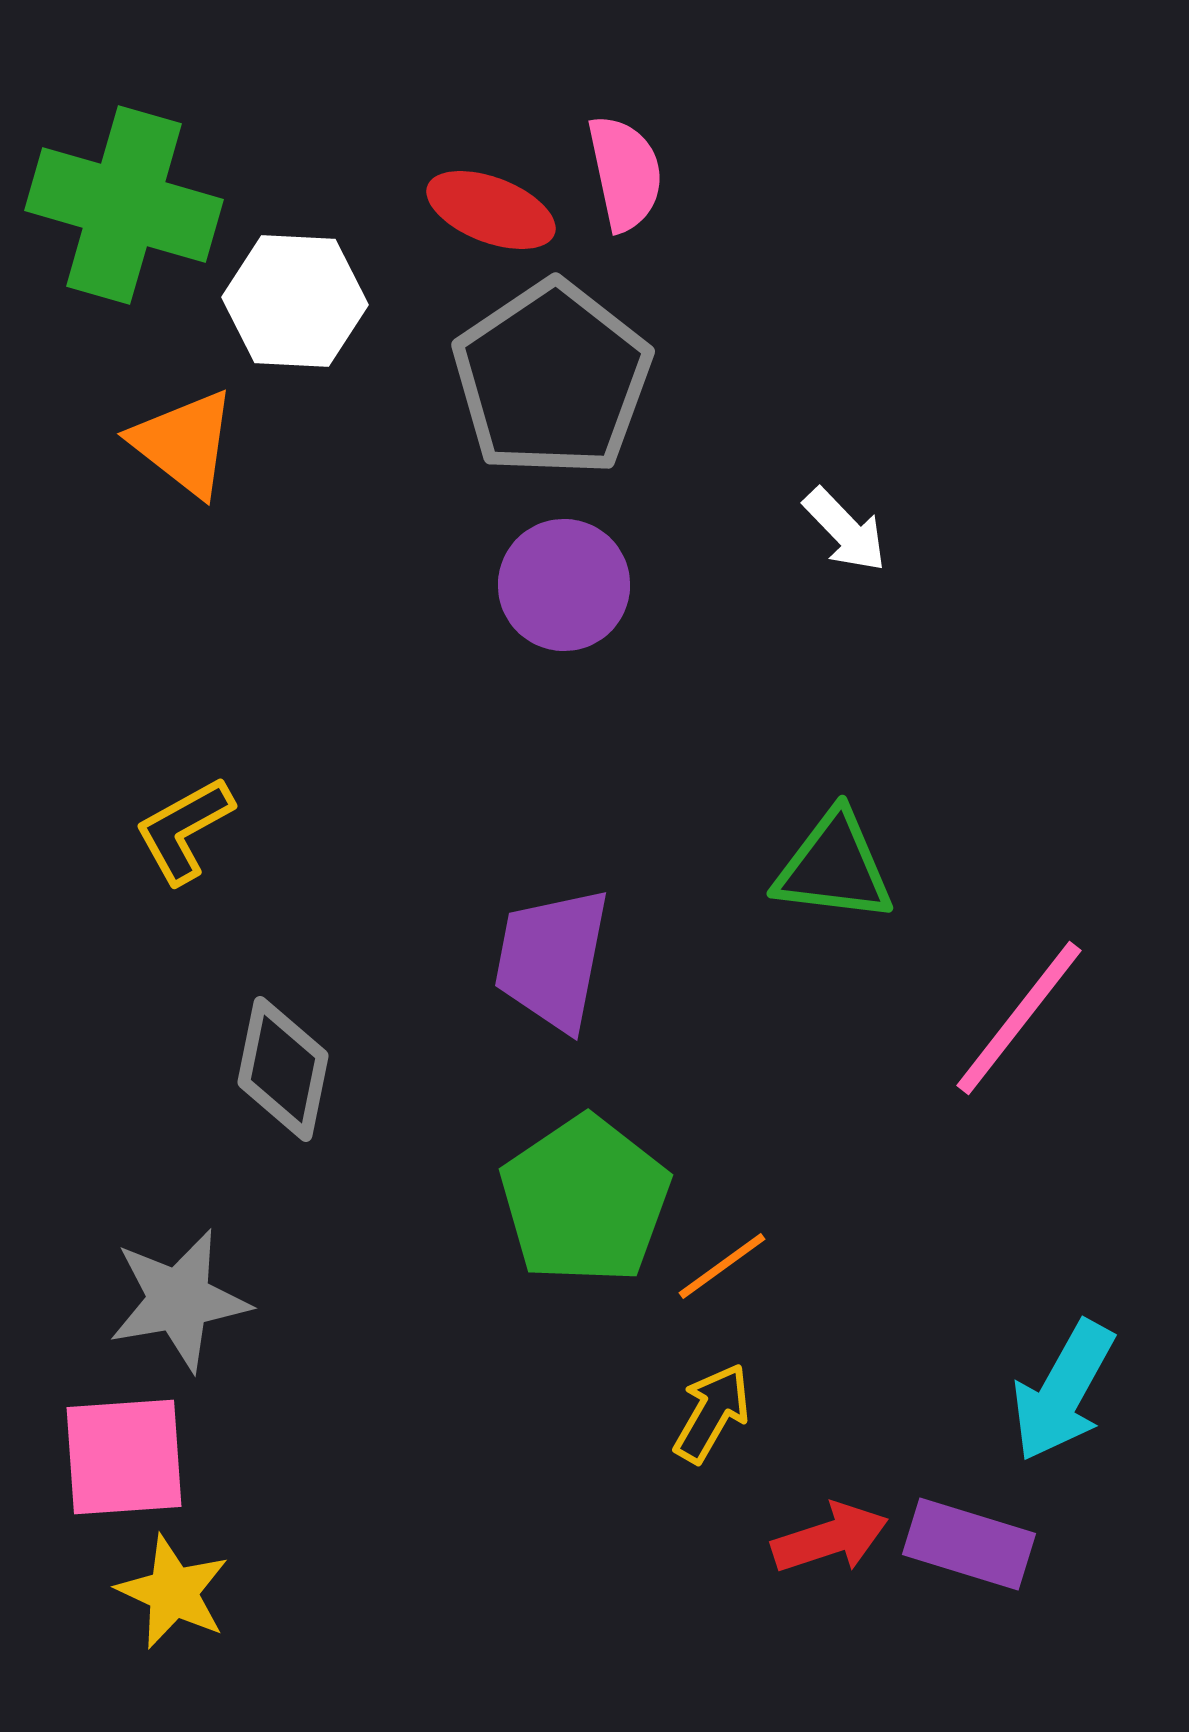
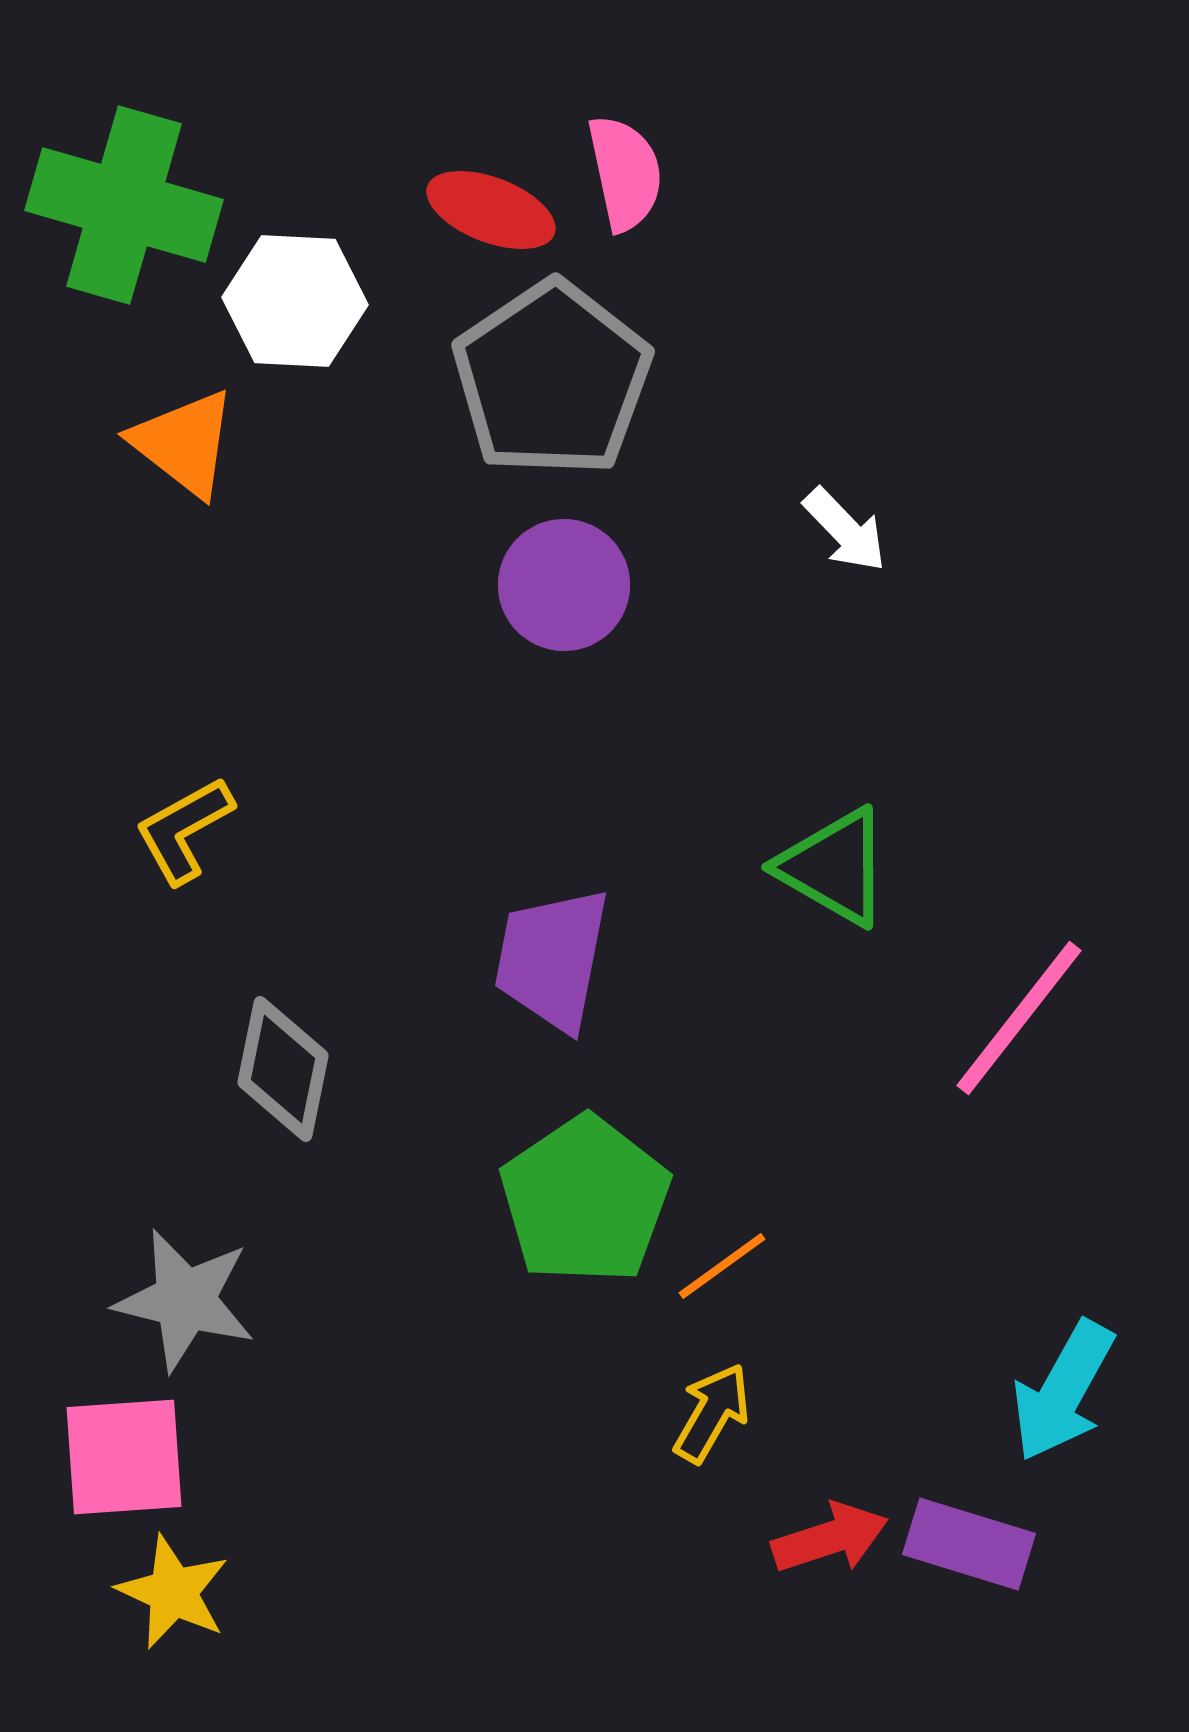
green triangle: rotated 23 degrees clockwise
gray star: moved 6 px right; rotated 24 degrees clockwise
